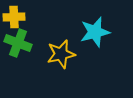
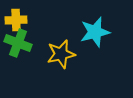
yellow cross: moved 2 px right, 3 px down
